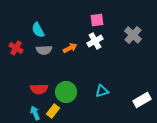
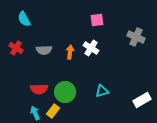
cyan semicircle: moved 14 px left, 11 px up
gray cross: moved 3 px right, 2 px down; rotated 18 degrees counterclockwise
white cross: moved 4 px left, 7 px down; rotated 28 degrees counterclockwise
orange arrow: moved 4 px down; rotated 56 degrees counterclockwise
green circle: moved 1 px left
